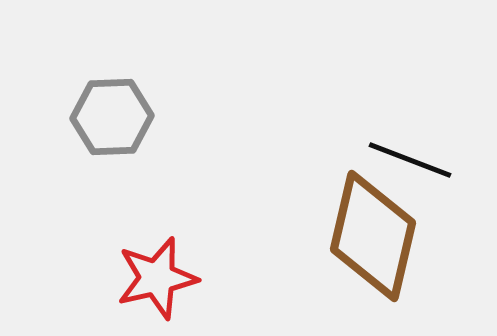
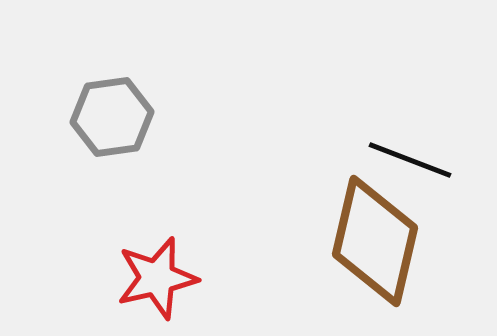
gray hexagon: rotated 6 degrees counterclockwise
brown diamond: moved 2 px right, 5 px down
